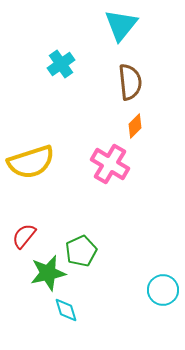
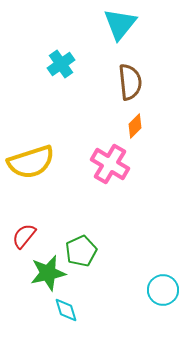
cyan triangle: moved 1 px left, 1 px up
